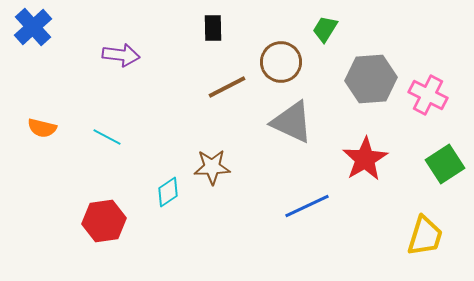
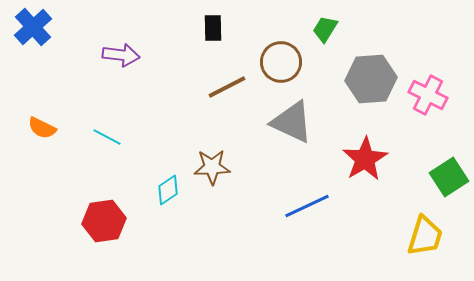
orange semicircle: rotated 12 degrees clockwise
green square: moved 4 px right, 13 px down
cyan diamond: moved 2 px up
